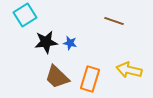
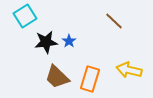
cyan square: moved 1 px down
brown line: rotated 24 degrees clockwise
blue star: moved 1 px left, 2 px up; rotated 24 degrees clockwise
